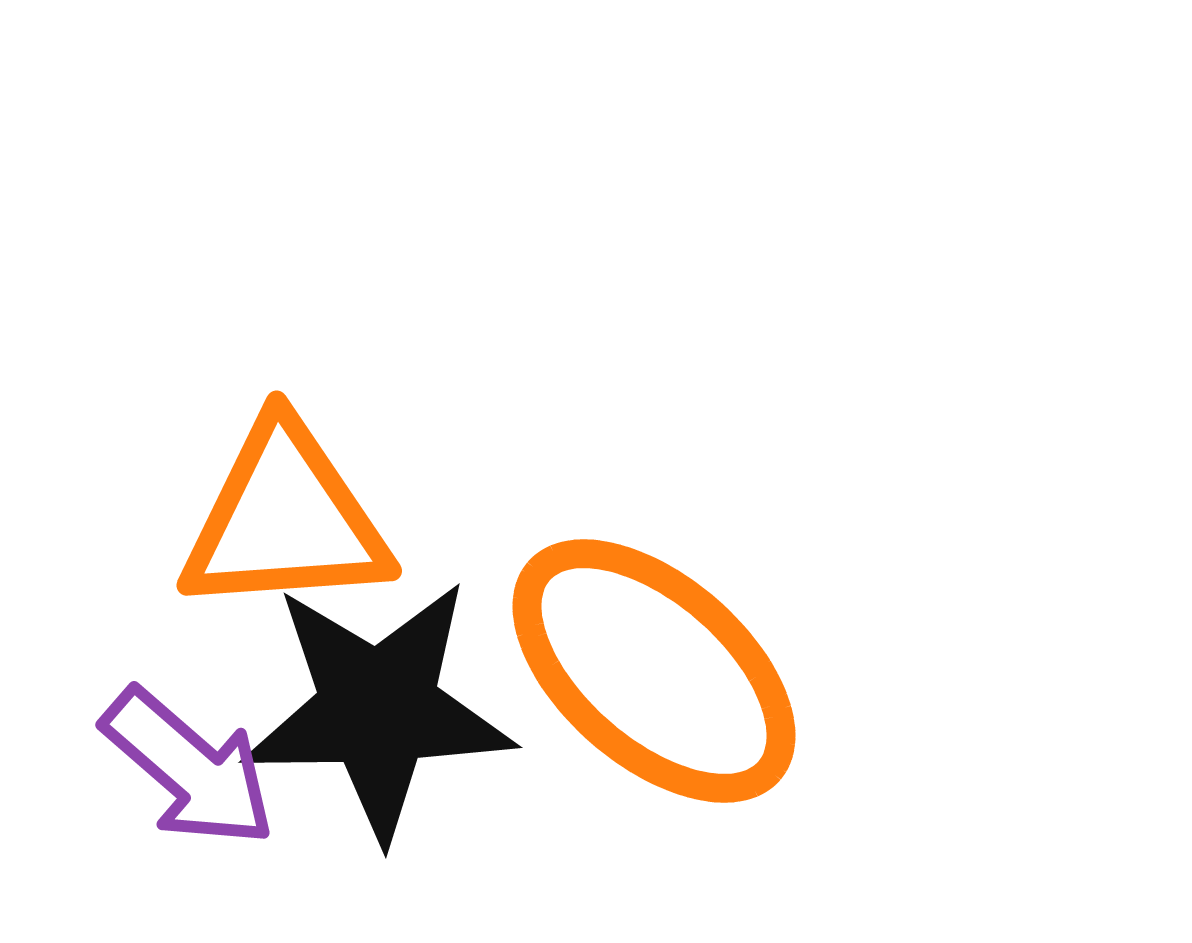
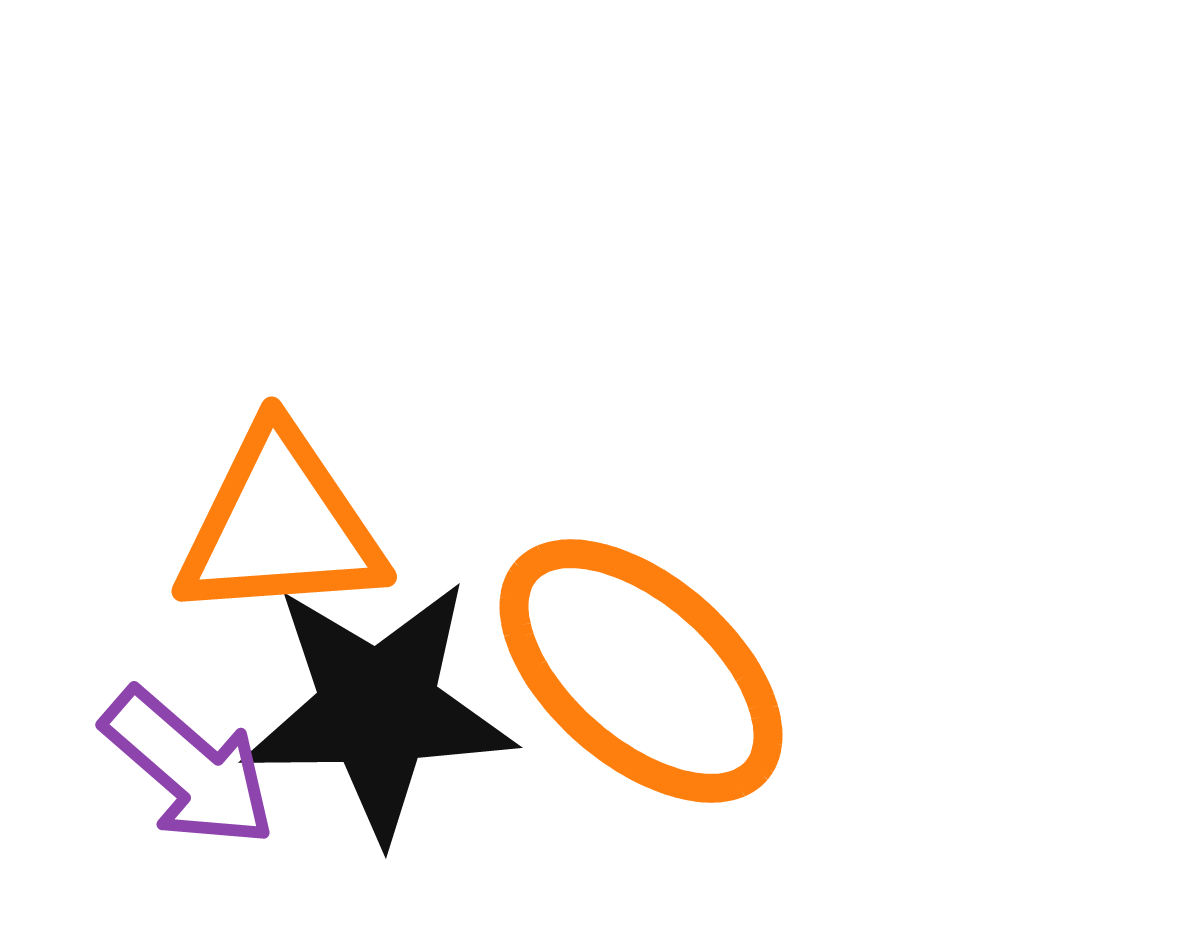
orange triangle: moved 5 px left, 6 px down
orange ellipse: moved 13 px left
